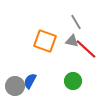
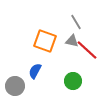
red line: moved 1 px right, 1 px down
blue semicircle: moved 5 px right, 10 px up
